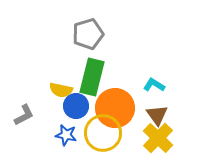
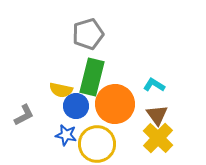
orange circle: moved 4 px up
yellow circle: moved 6 px left, 11 px down
